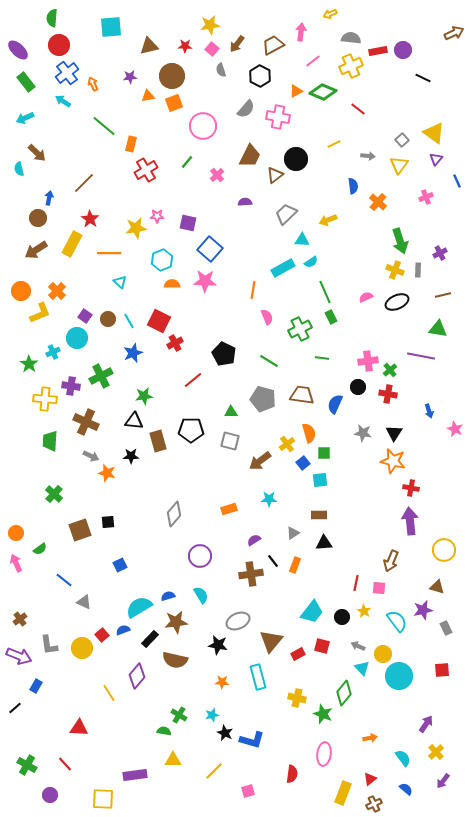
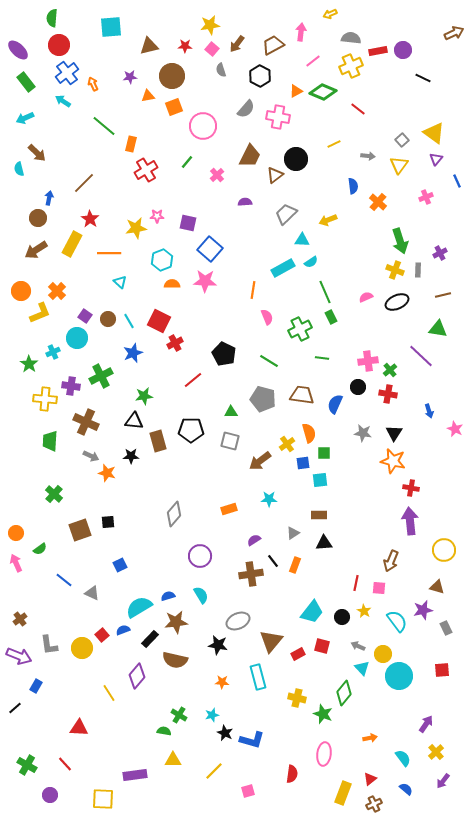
orange square at (174, 103): moved 4 px down
purple line at (421, 356): rotated 32 degrees clockwise
blue square at (303, 463): rotated 32 degrees clockwise
gray triangle at (84, 602): moved 8 px right, 9 px up
